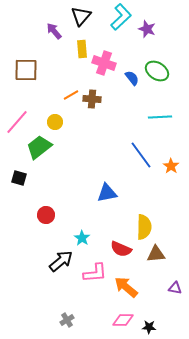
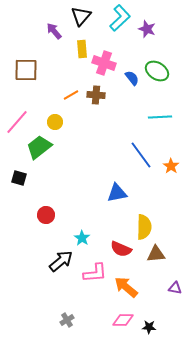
cyan L-shape: moved 1 px left, 1 px down
brown cross: moved 4 px right, 4 px up
blue triangle: moved 10 px right
